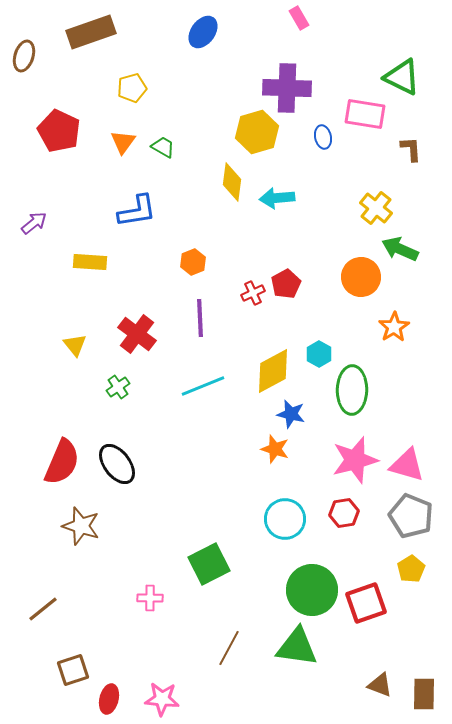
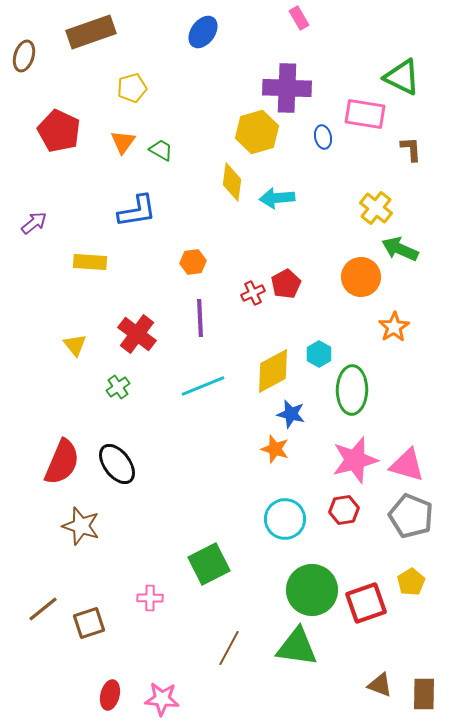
green trapezoid at (163, 147): moved 2 px left, 3 px down
orange hexagon at (193, 262): rotated 15 degrees clockwise
red hexagon at (344, 513): moved 3 px up
yellow pentagon at (411, 569): moved 13 px down
brown square at (73, 670): moved 16 px right, 47 px up
red ellipse at (109, 699): moved 1 px right, 4 px up
